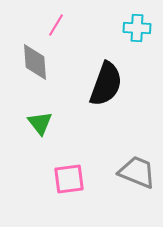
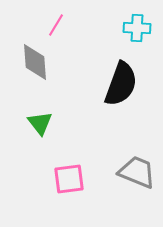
black semicircle: moved 15 px right
